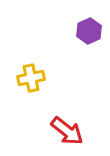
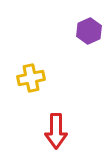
red arrow: moved 11 px left; rotated 52 degrees clockwise
